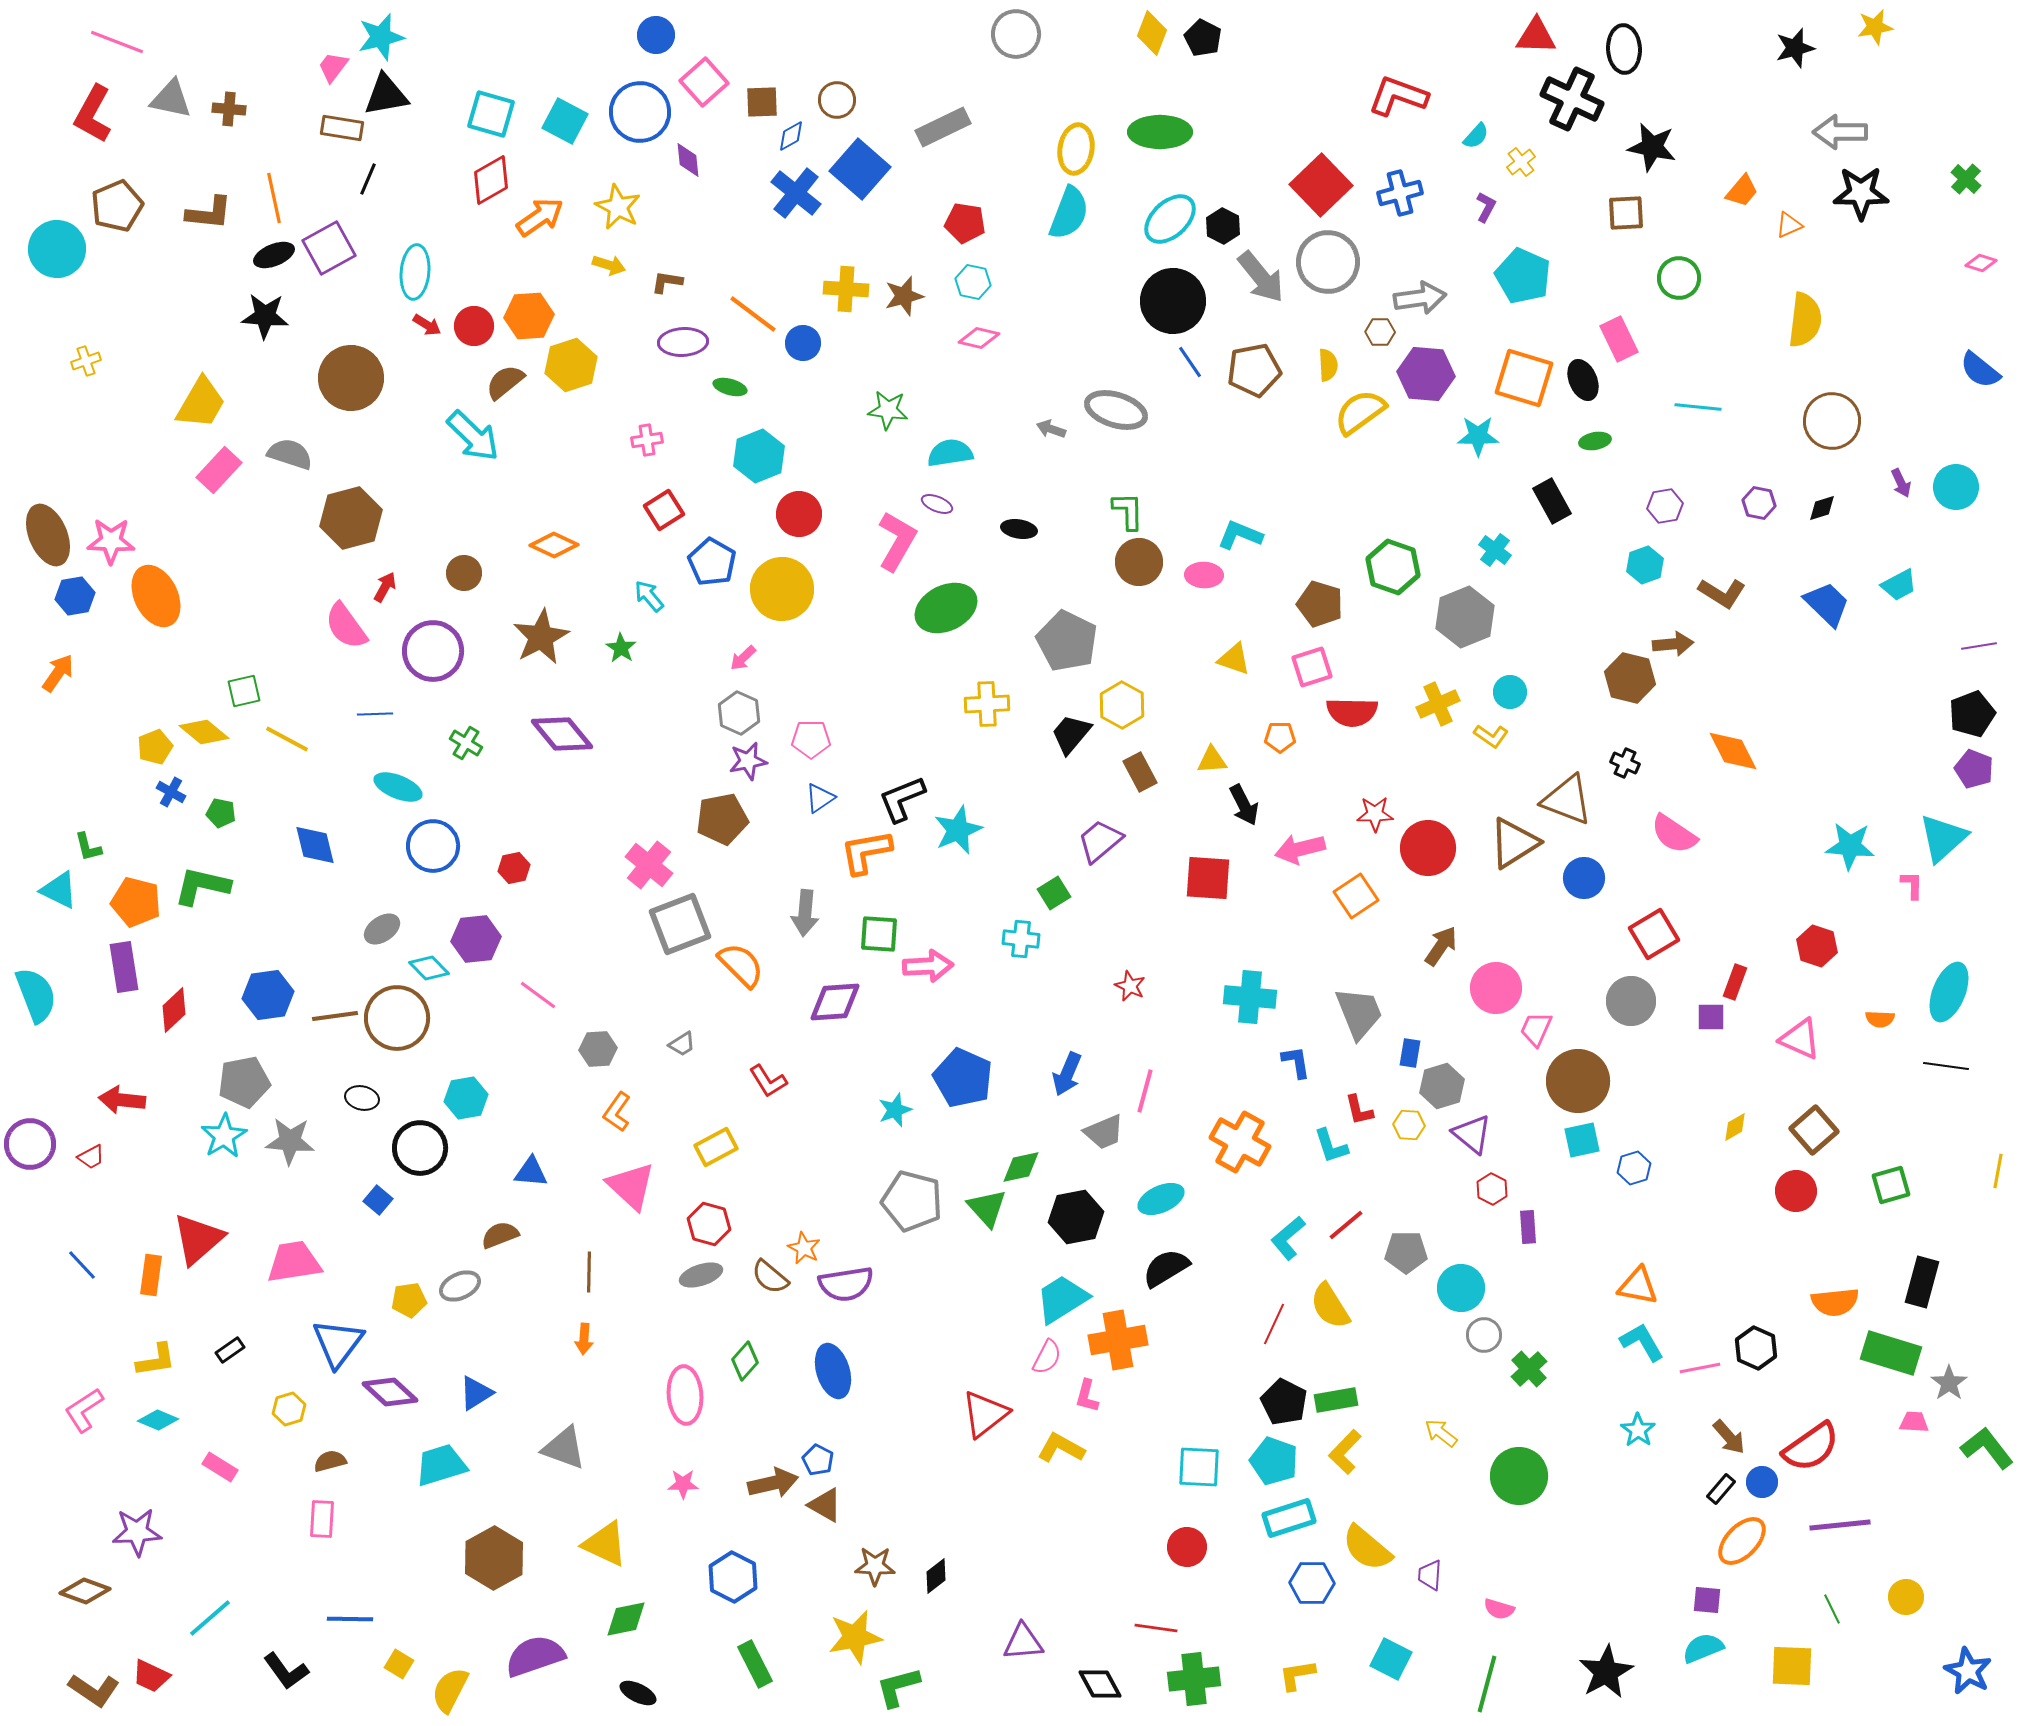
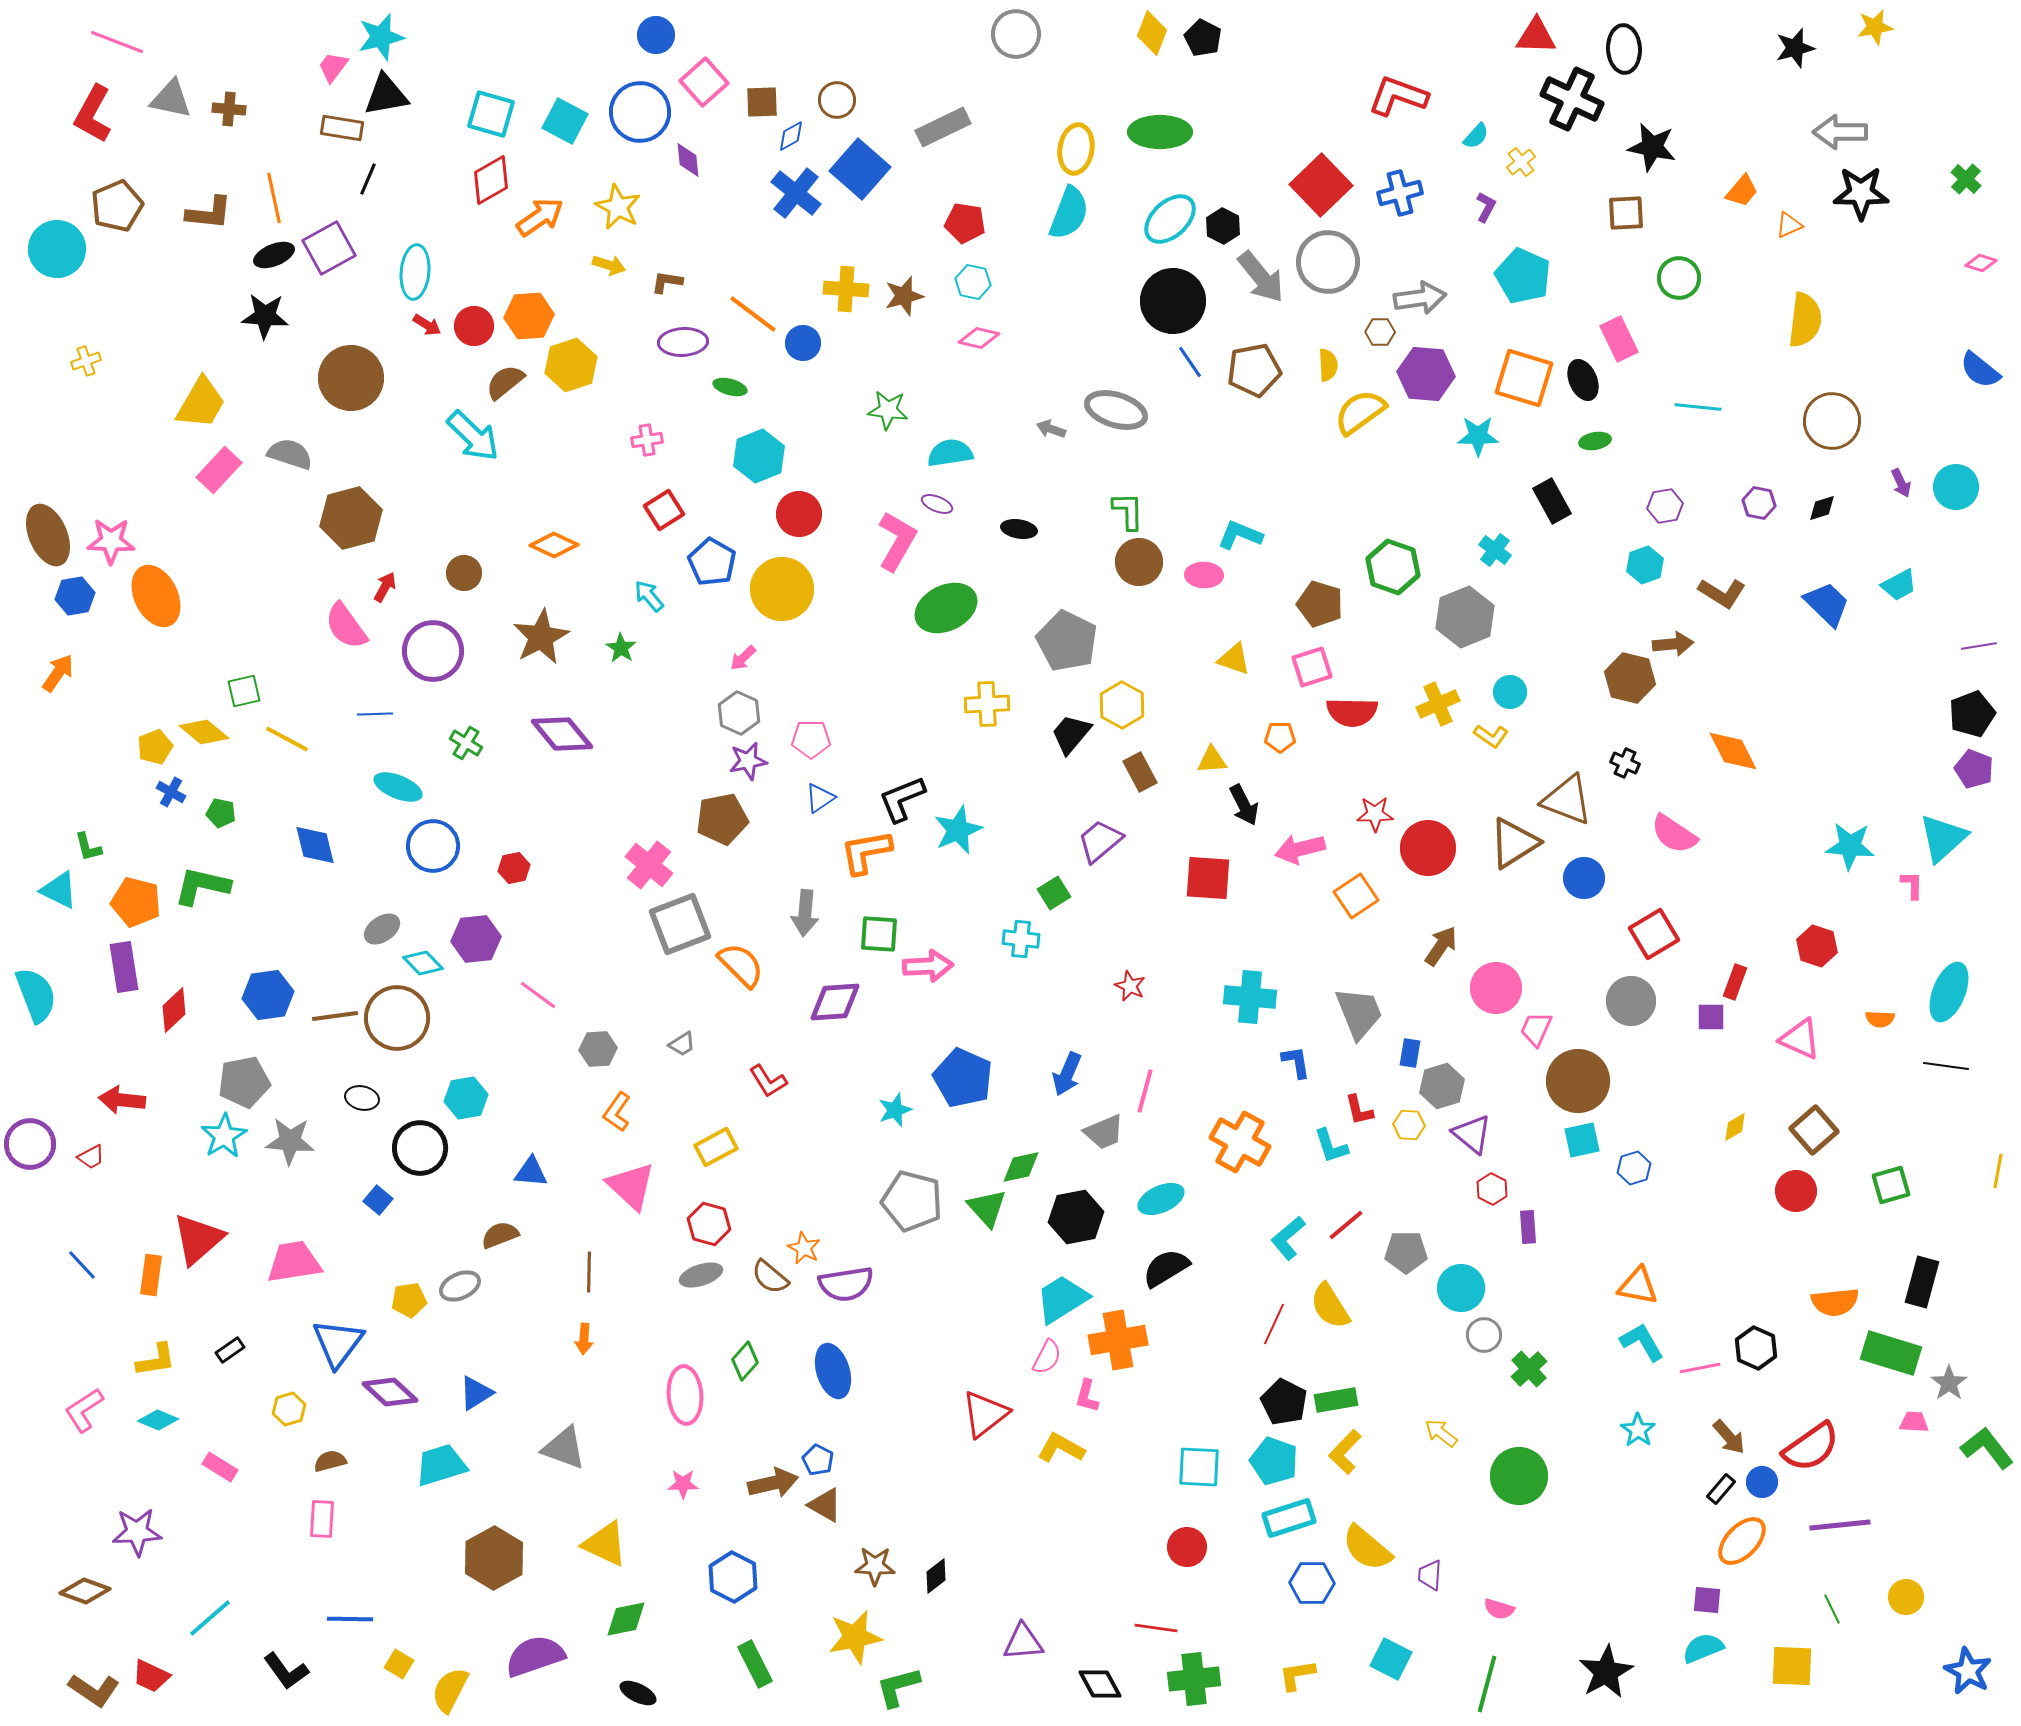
cyan diamond at (429, 968): moved 6 px left, 5 px up
